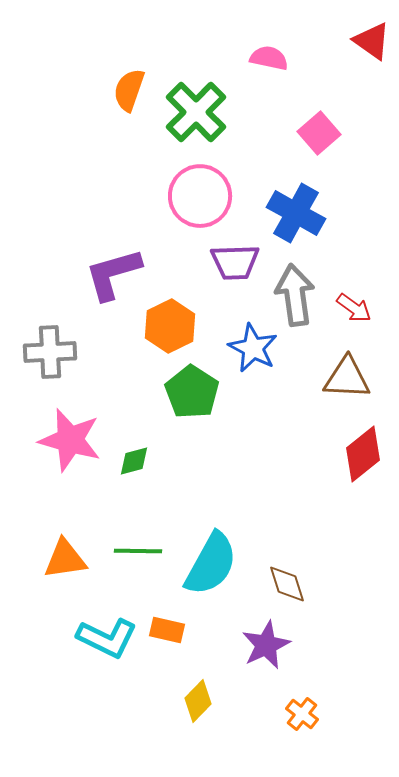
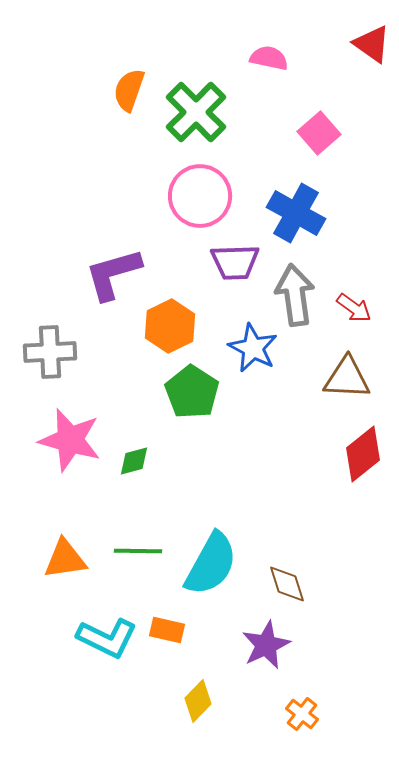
red triangle: moved 3 px down
